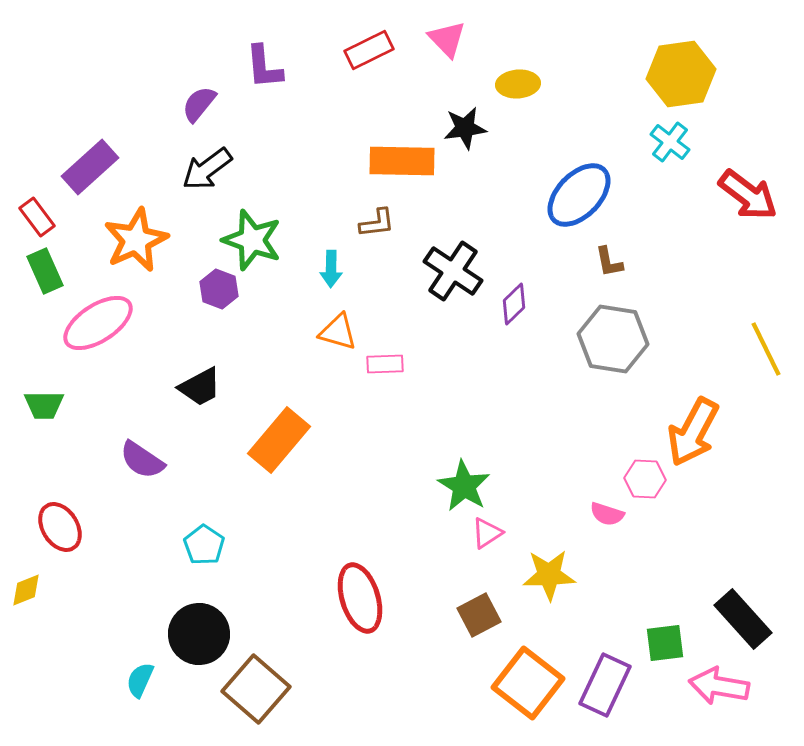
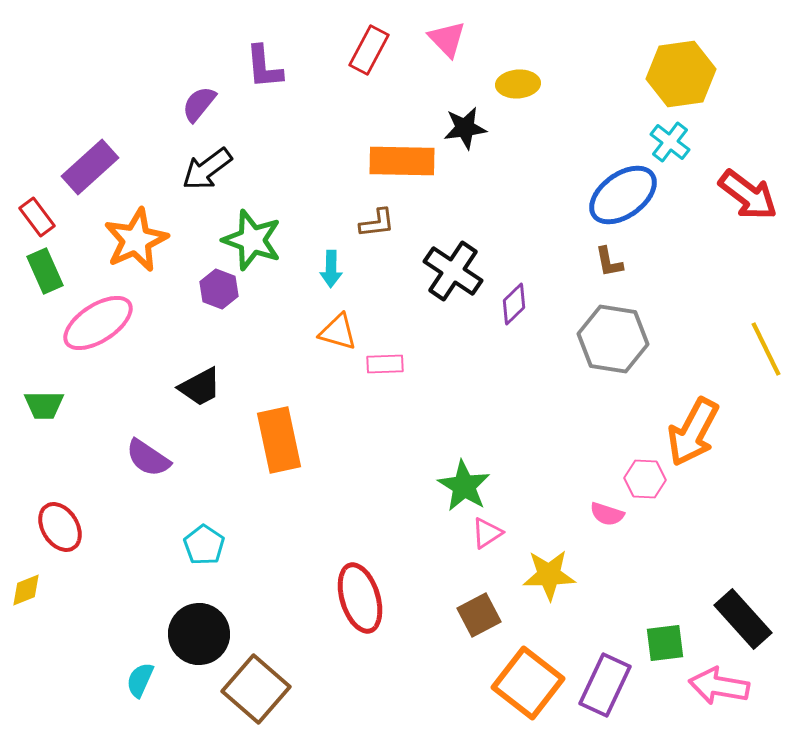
red rectangle at (369, 50): rotated 36 degrees counterclockwise
blue ellipse at (579, 195): moved 44 px right; rotated 10 degrees clockwise
orange rectangle at (279, 440): rotated 52 degrees counterclockwise
purple semicircle at (142, 460): moved 6 px right, 2 px up
